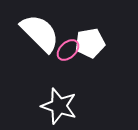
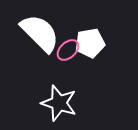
white star: moved 3 px up
